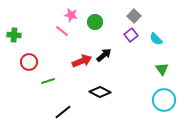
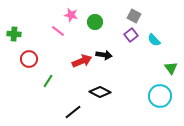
gray square: rotated 16 degrees counterclockwise
pink line: moved 4 px left
green cross: moved 1 px up
cyan semicircle: moved 2 px left, 1 px down
black arrow: rotated 49 degrees clockwise
red circle: moved 3 px up
green triangle: moved 9 px right, 1 px up
green line: rotated 40 degrees counterclockwise
cyan circle: moved 4 px left, 4 px up
black line: moved 10 px right
